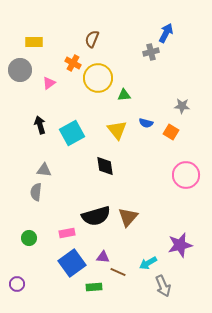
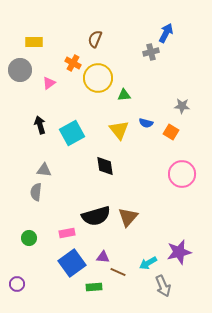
brown semicircle: moved 3 px right
yellow triangle: moved 2 px right
pink circle: moved 4 px left, 1 px up
purple star: moved 1 px left, 7 px down
